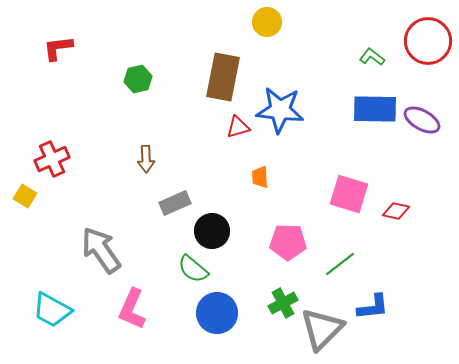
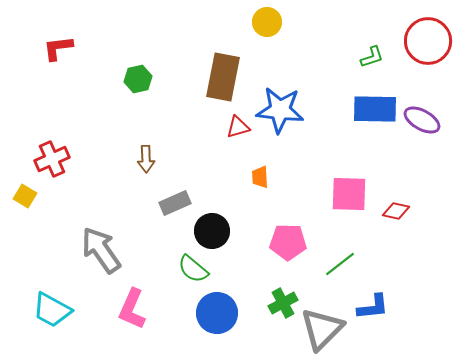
green L-shape: rotated 125 degrees clockwise
pink square: rotated 15 degrees counterclockwise
